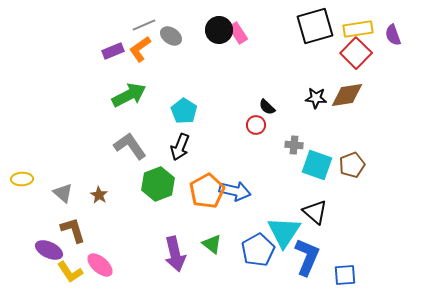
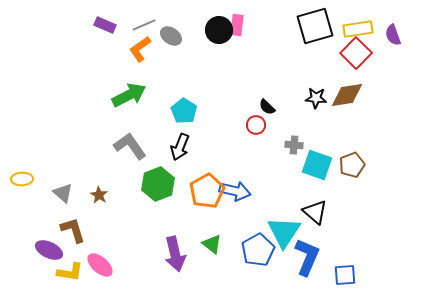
pink rectangle: moved 1 px left, 8 px up; rotated 40 degrees clockwise
purple rectangle: moved 8 px left, 26 px up; rotated 45 degrees clockwise
yellow L-shape: rotated 48 degrees counterclockwise
